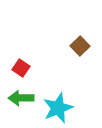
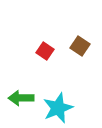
brown square: rotated 12 degrees counterclockwise
red square: moved 24 px right, 17 px up
